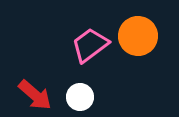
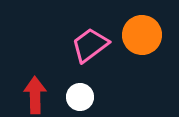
orange circle: moved 4 px right, 1 px up
red arrow: rotated 132 degrees counterclockwise
